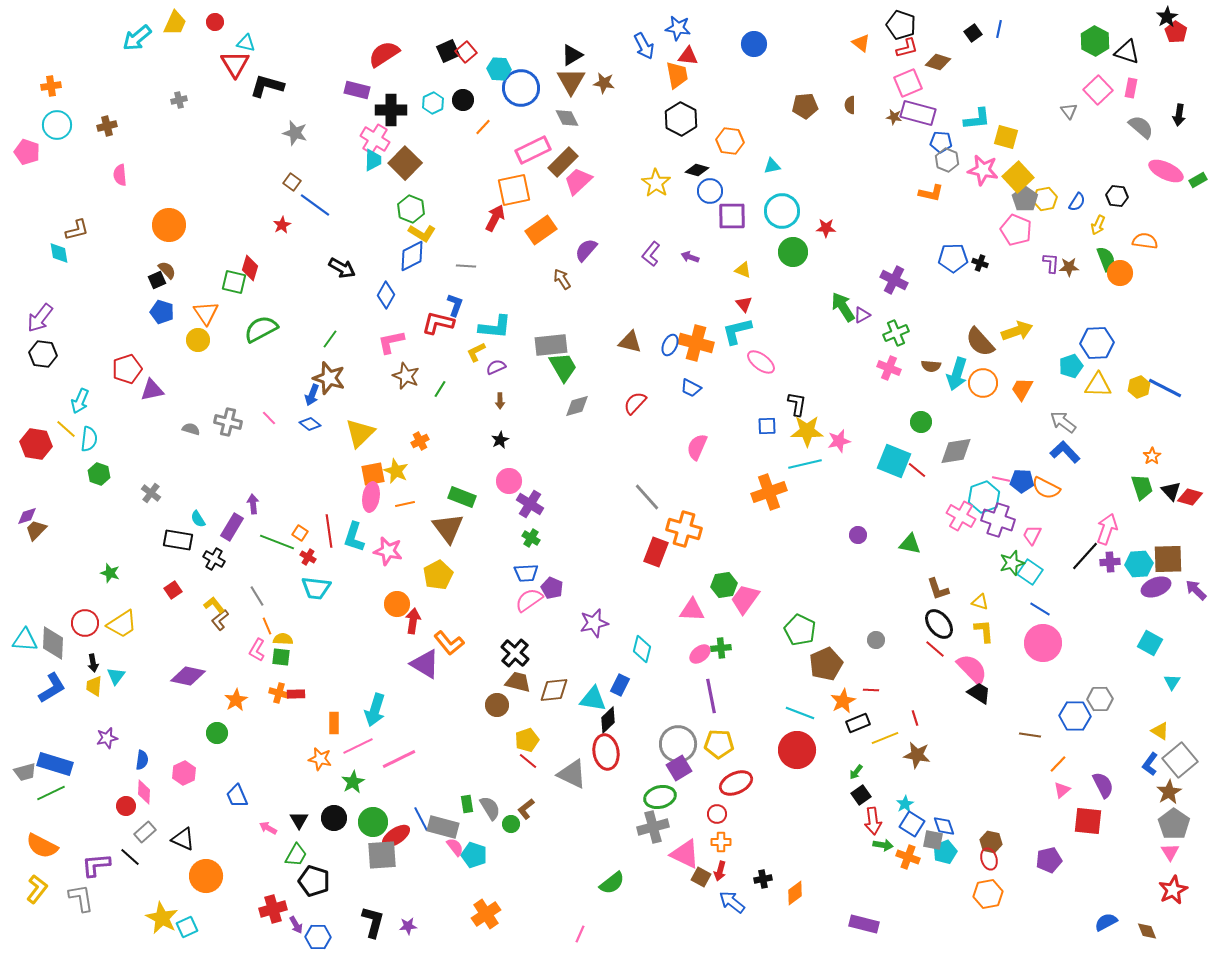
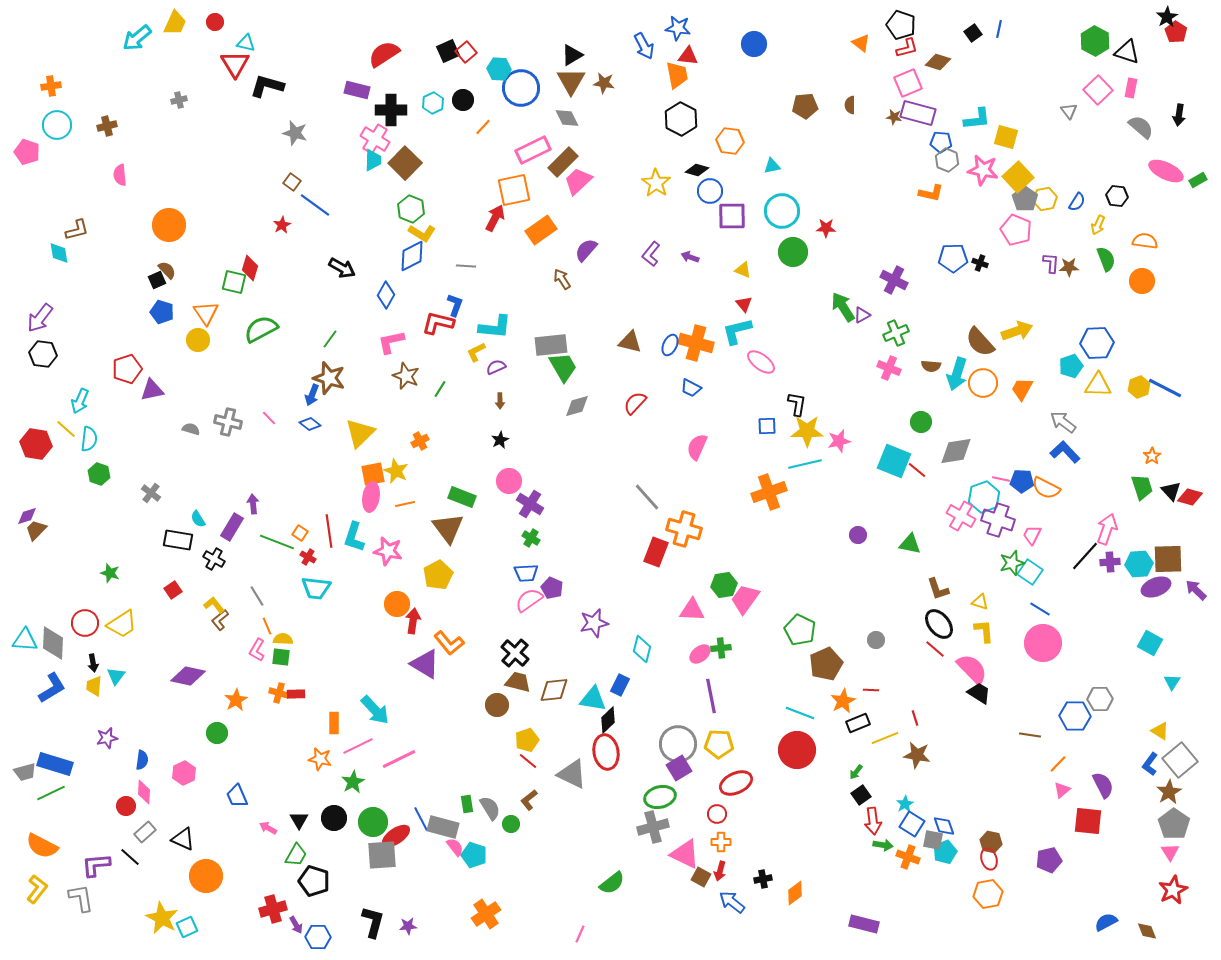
orange circle at (1120, 273): moved 22 px right, 8 px down
cyan arrow at (375, 710): rotated 60 degrees counterclockwise
brown L-shape at (526, 809): moved 3 px right, 9 px up
